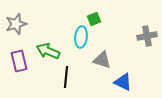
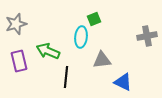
gray triangle: rotated 24 degrees counterclockwise
